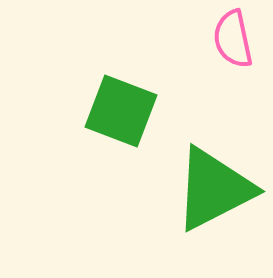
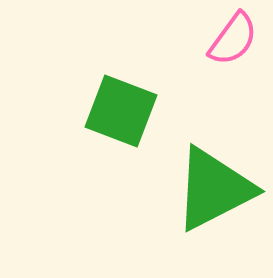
pink semicircle: rotated 132 degrees counterclockwise
